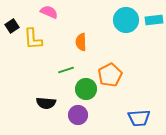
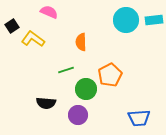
yellow L-shape: rotated 130 degrees clockwise
